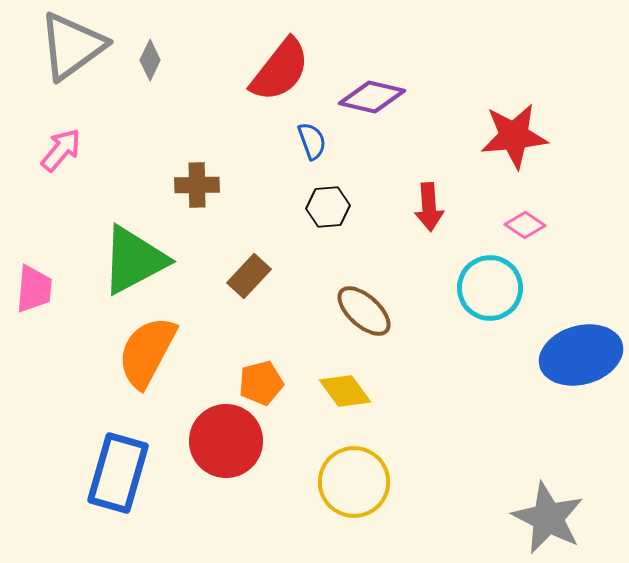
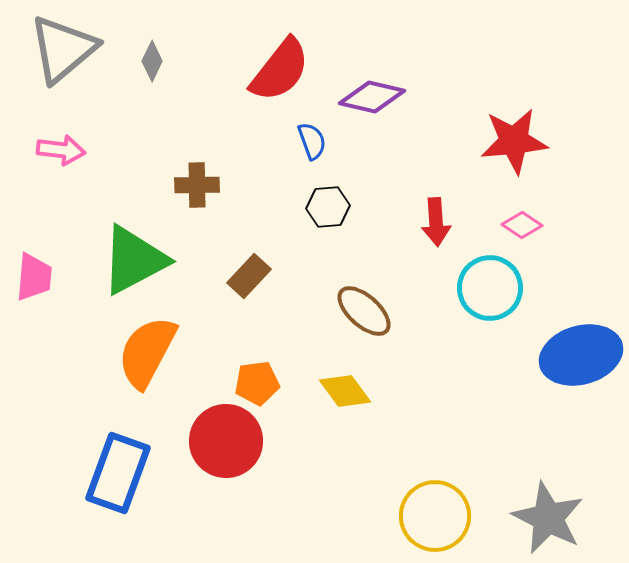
gray triangle: moved 9 px left, 3 px down; rotated 4 degrees counterclockwise
gray diamond: moved 2 px right, 1 px down
red star: moved 5 px down
pink arrow: rotated 57 degrees clockwise
red arrow: moved 7 px right, 15 px down
pink diamond: moved 3 px left
pink trapezoid: moved 12 px up
orange pentagon: moved 4 px left; rotated 6 degrees clockwise
blue rectangle: rotated 4 degrees clockwise
yellow circle: moved 81 px right, 34 px down
